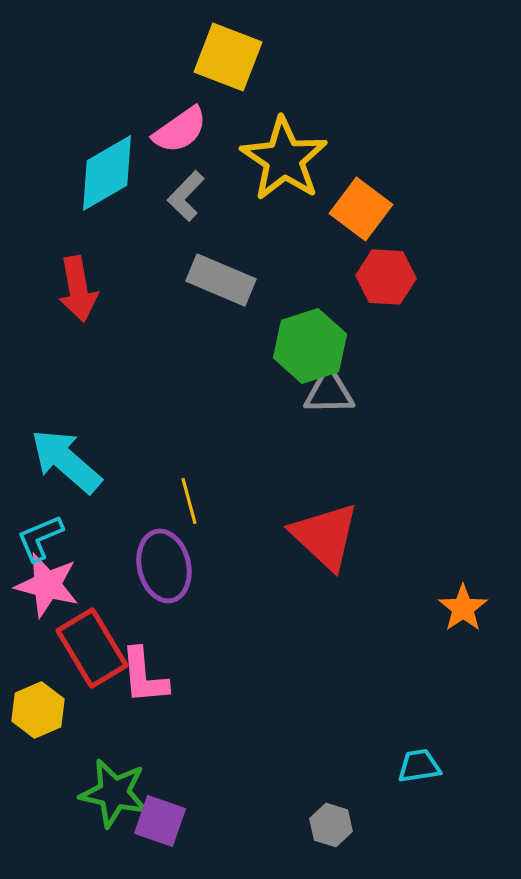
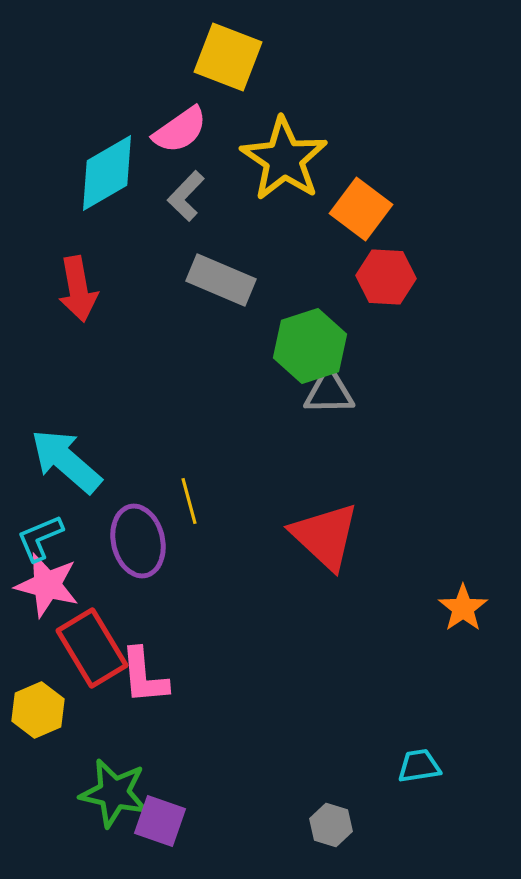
purple ellipse: moved 26 px left, 25 px up
